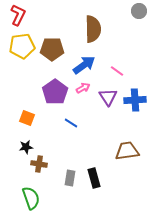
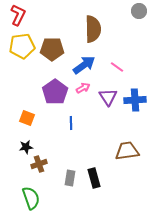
pink line: moved 4 px up
blue line: rotated 56 degrees clockwise
brown cross: rotated 28 degrees counterclockwise
